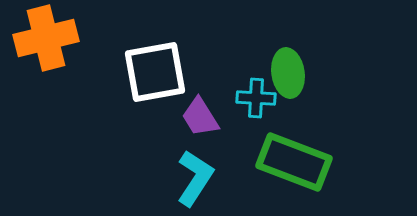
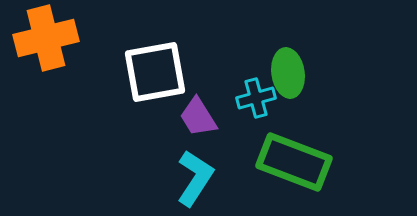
cyan cross: rotated 18 degrees counterclockwise
purple trapezoid: moved 2 px left
